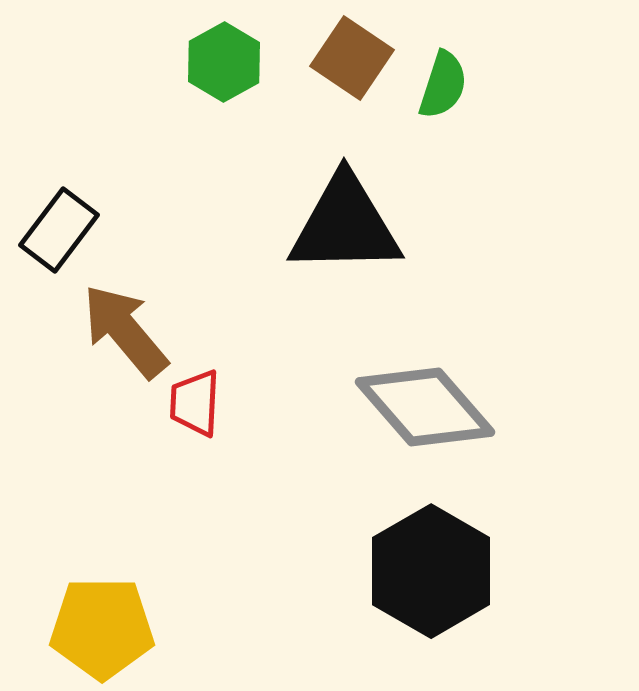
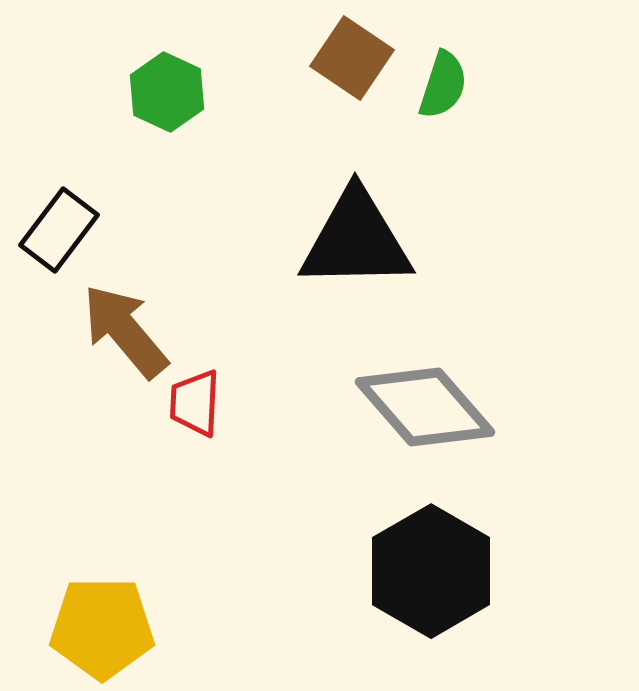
green hexagon: moved 57 px left, 30 px down; rotated 6 degrees counterclockwise
black triangle: moved 11 px right, 15 px down
